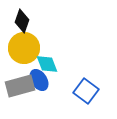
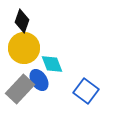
cyan diamond: moved 5 px right
gray rectangle: moved 3 px down; rotated 32 degrees counterclockwise
